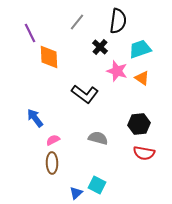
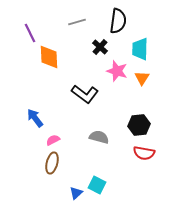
gray line: rotated 36 degrees clockwise
cyan trapezoid: rotated 70 degrees counterclockwise
orange triangle: rotated 28 degrees clockwise
black hexagon: moved 1 px down
gray semicircle: moved 1 px right, 1 px up
brown ellipse: rotated 15 degrees clockwise
